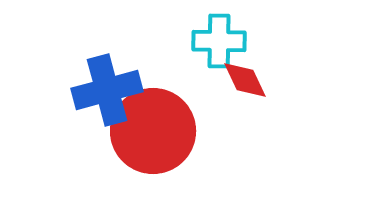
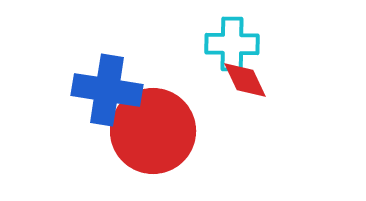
cyan cross: moved 13 px right, 3 px down
blue cross: rotated 24 degrees clockwise
